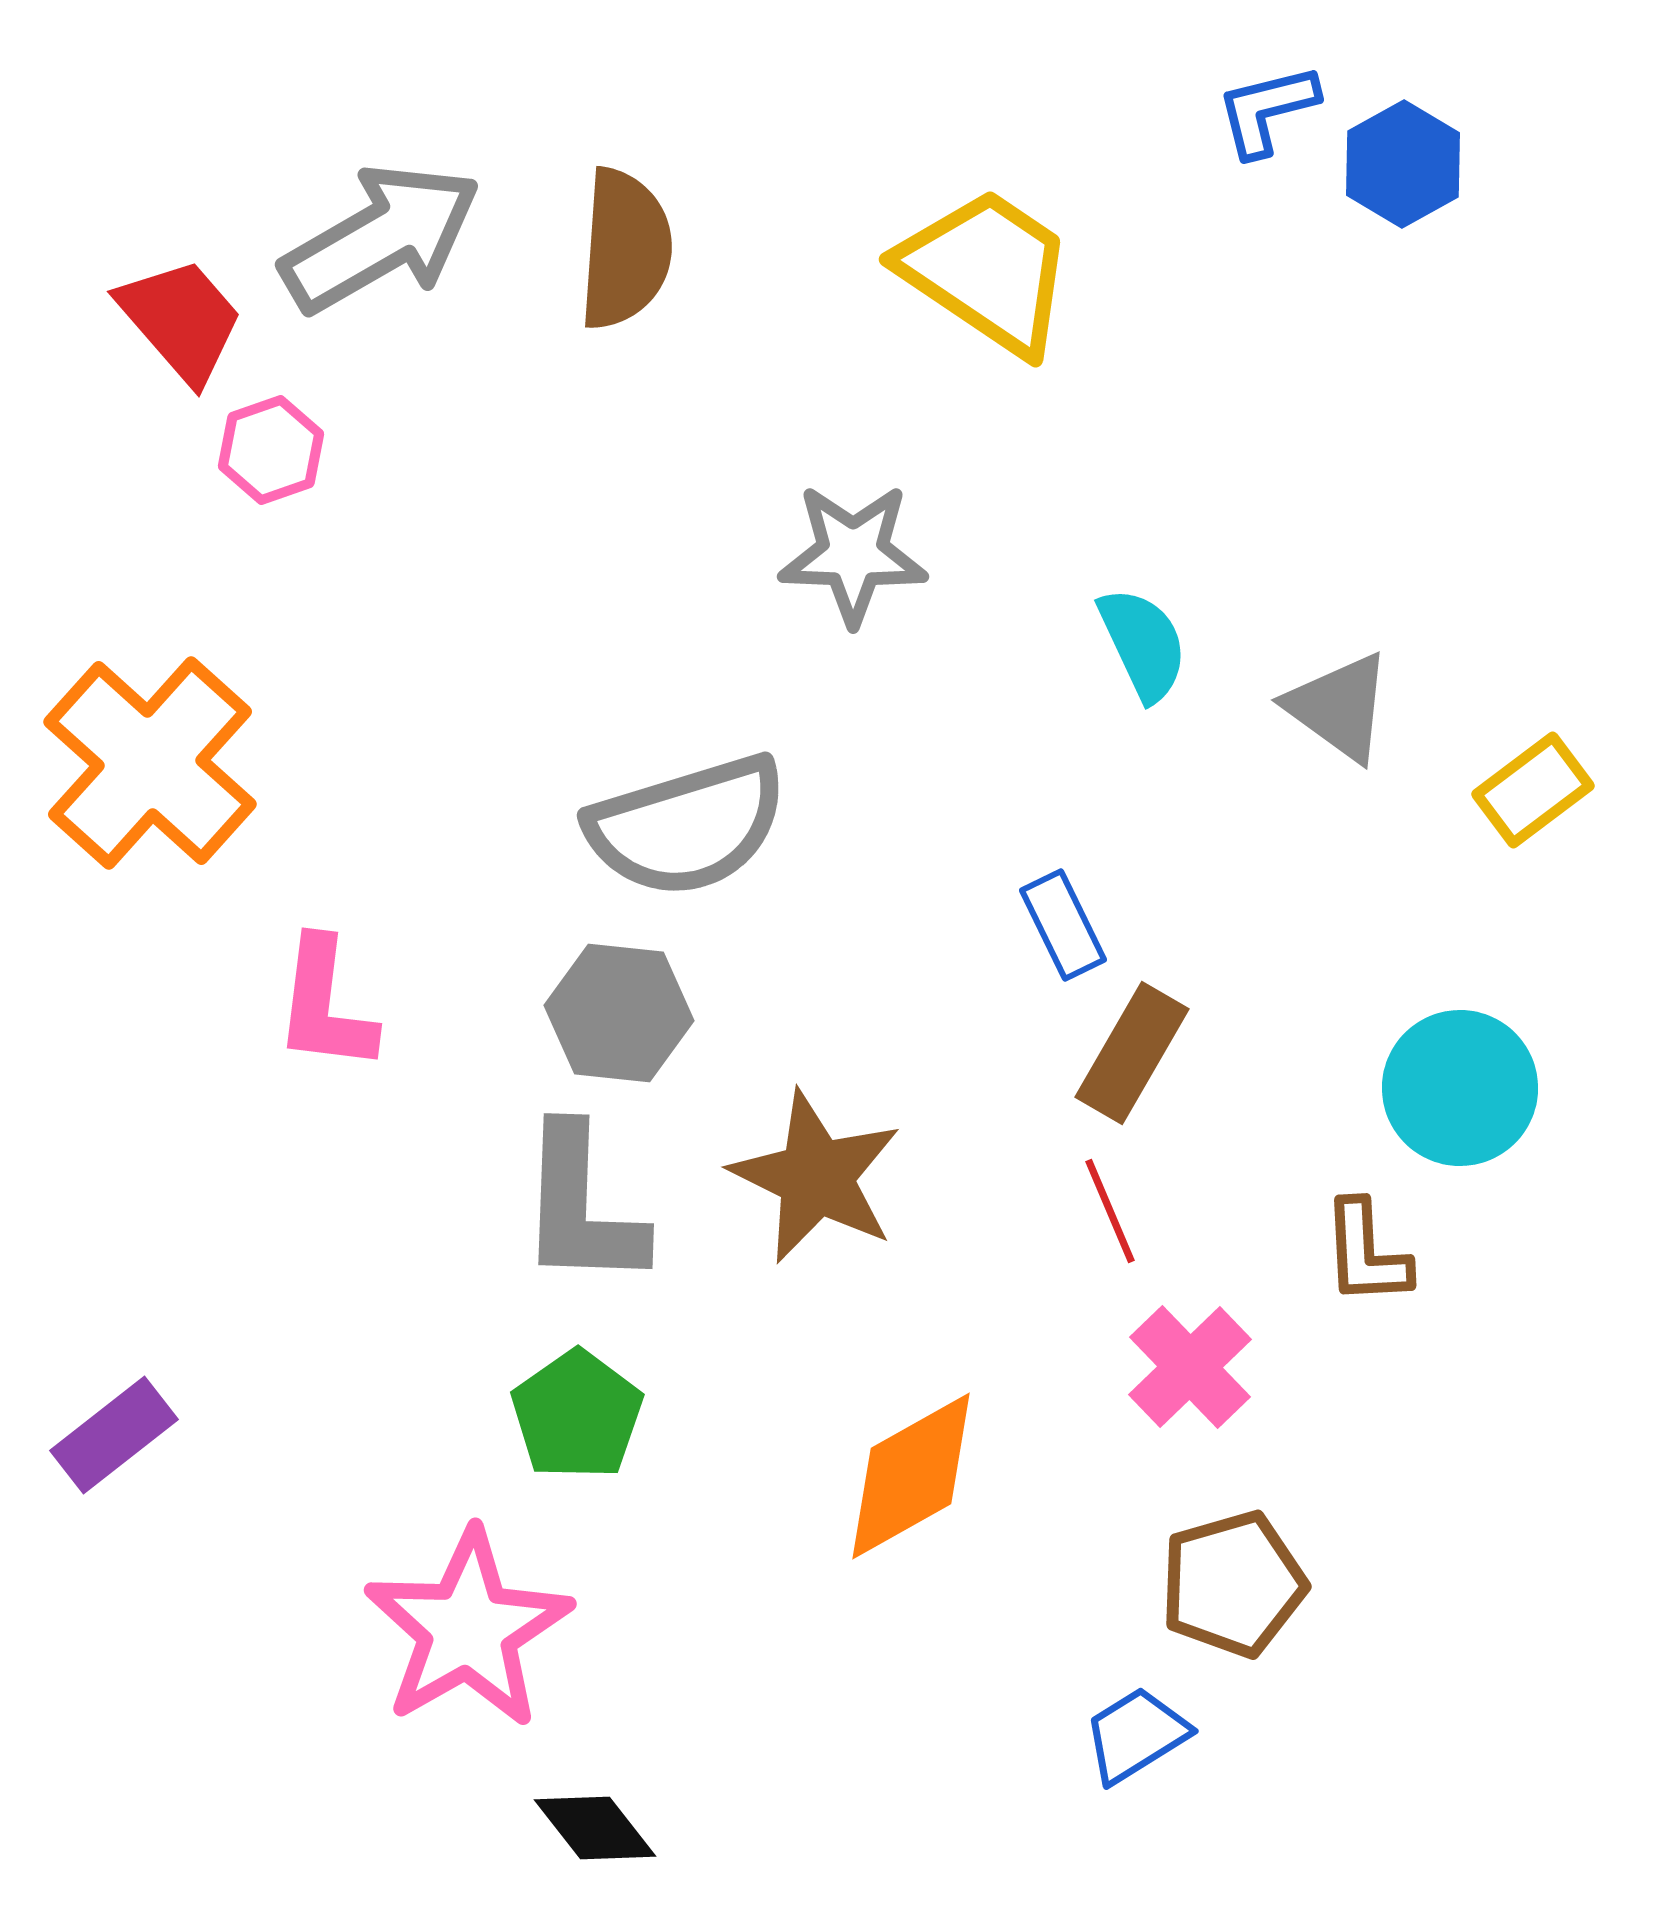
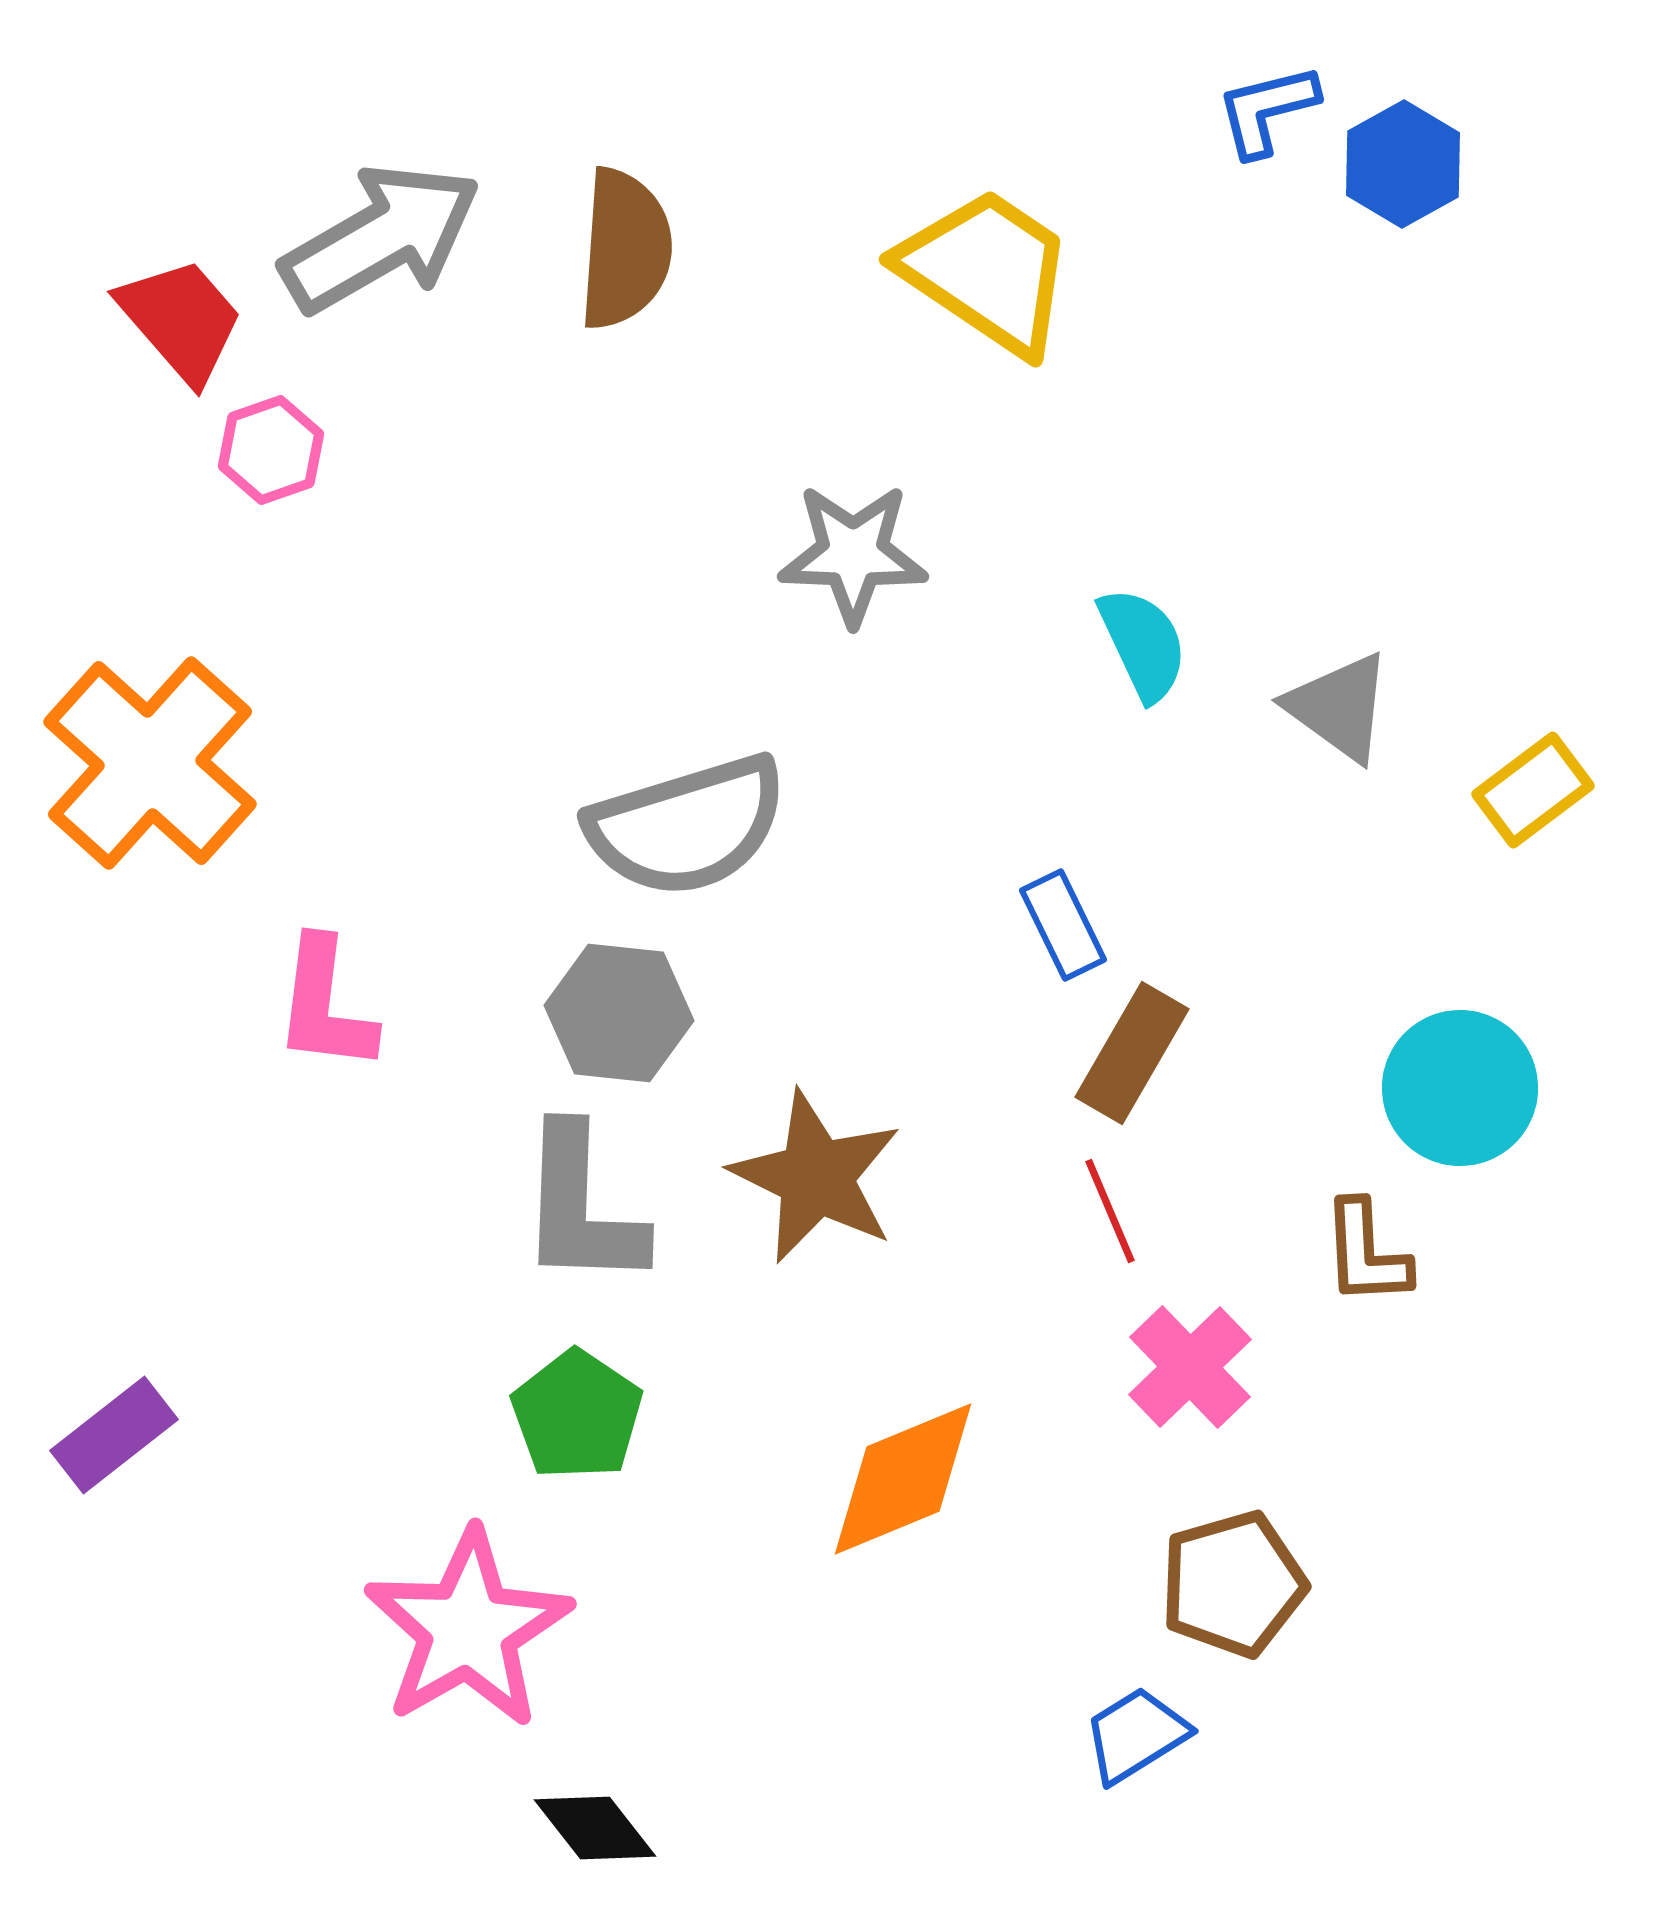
green pentagon: rotated 3 degrees counterclockwise
orange diamond: moved 8 px left, 3 px down; rotated 7 degrees clockwise
